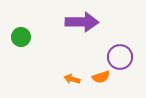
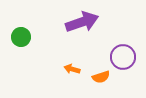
purple arrow: rotated 20 degrees counterclockwise
purple circle: moved 3 px right
orange arrow: moved 10 px up
